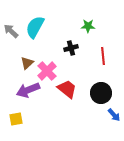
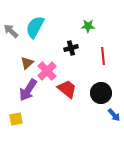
purple arrow: rotated 35 degrees counterclockwise
